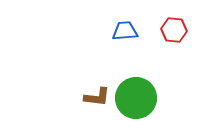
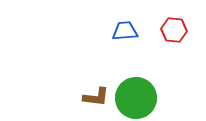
brown L-shape: moved 1 px left
